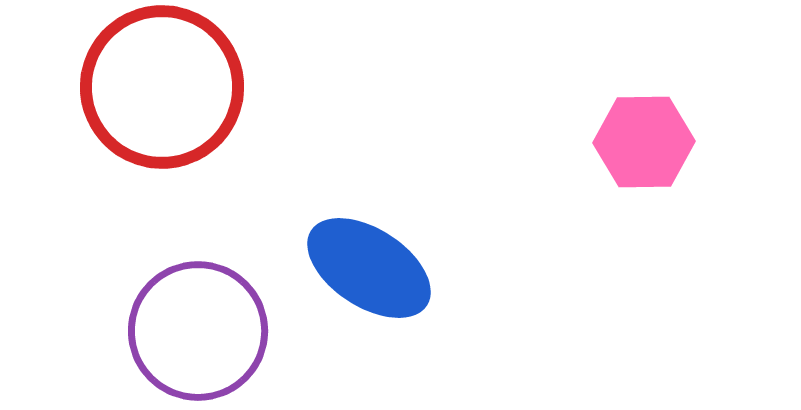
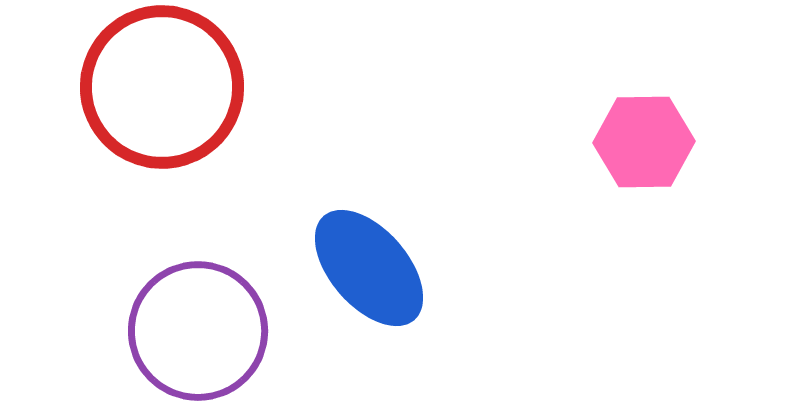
blue ellipse: rotated 16 degrees clockwise
